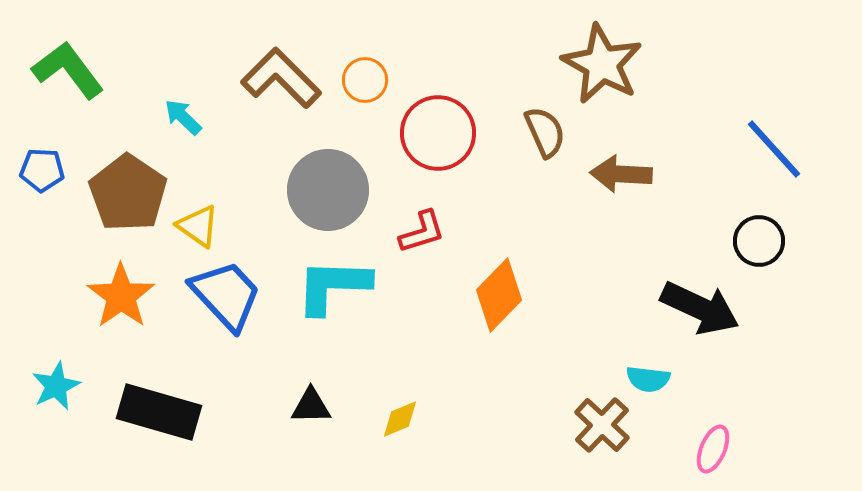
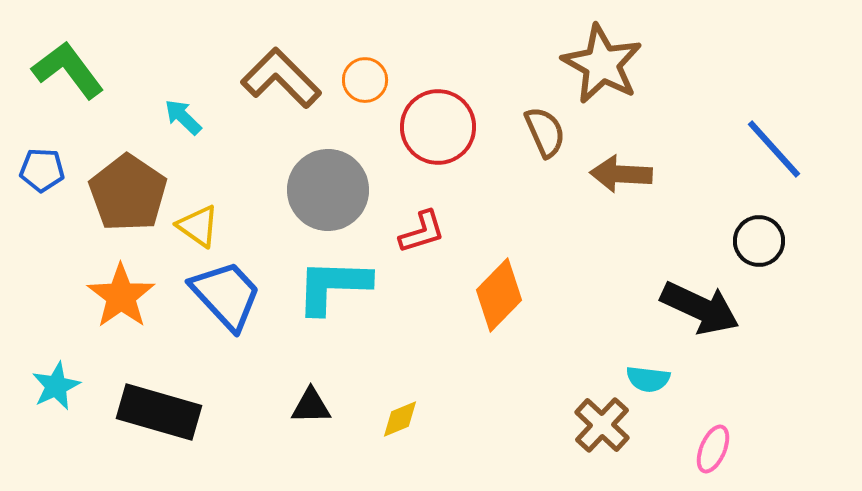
red circle: moved 6 px up
